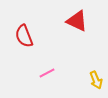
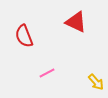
red triangle: moved 1 px left, 1 px down
yellow arrow: moved 2 px down; rotated 18 degrees counterclockwise
